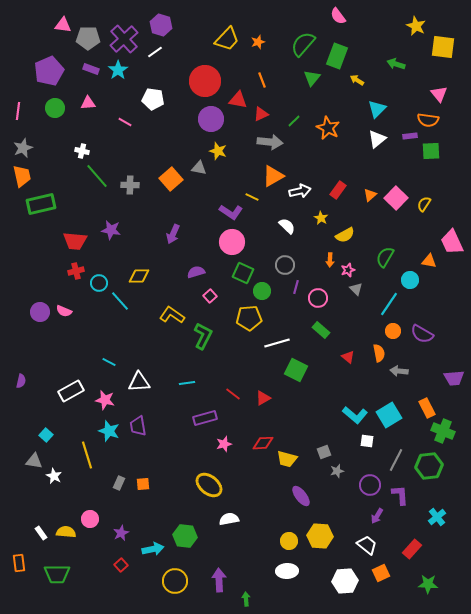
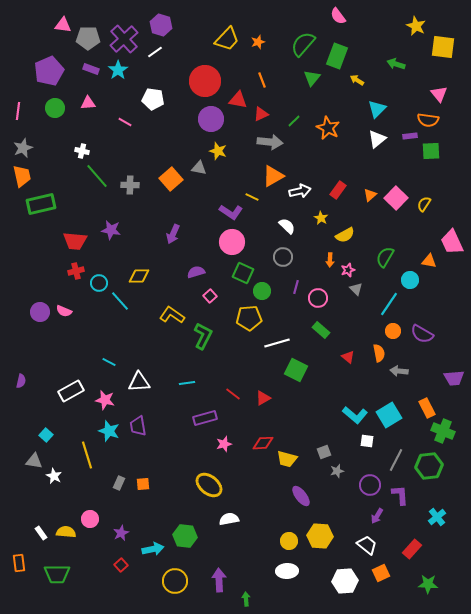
gray circle at (285, 265): moved 2 px left, 8 px up
